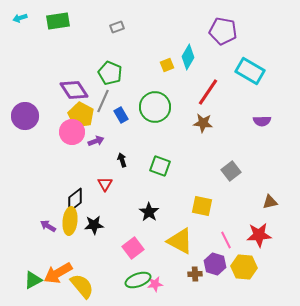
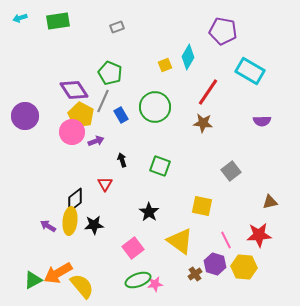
yellow square at (167, 65): moved 2 px left
yellow triangle at (180, 241): rotated 8 degrees clockwise
brown cross at (195, 274): rotated 32 degrees counterclockwise
